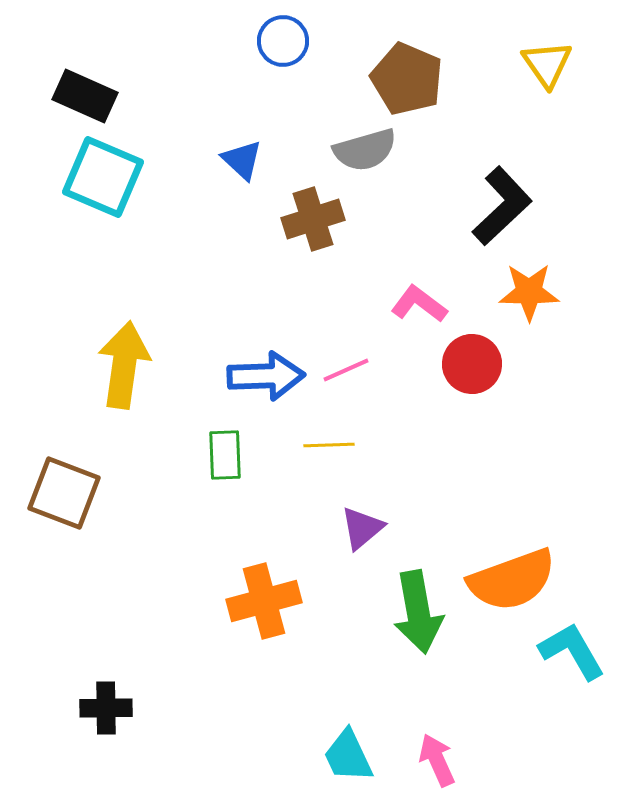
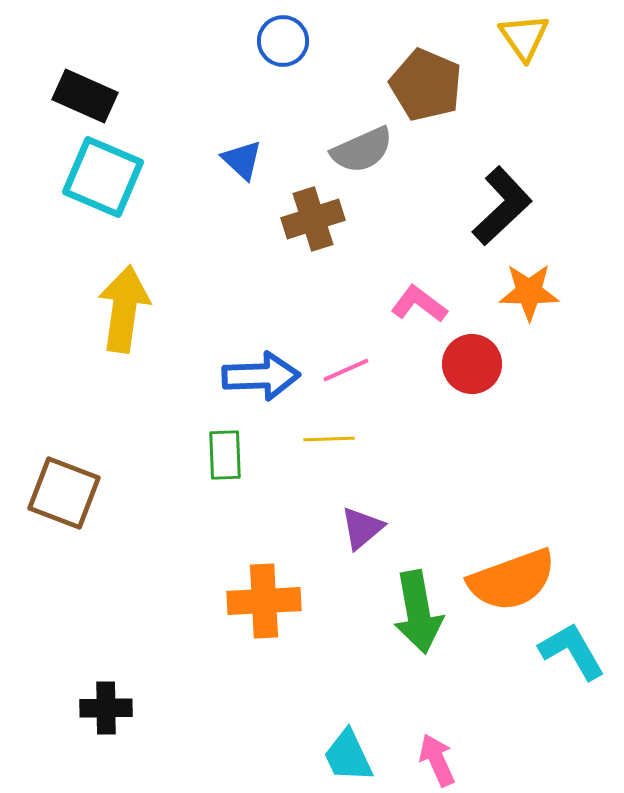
yellow triangle: moved 23 px left, 27 px up
brown pentagon: moved 19 px right, 6 px down
gray semicircle: moved 3 px left; rotated 8 degrees counterclockwise
yellow arrow: moved 56 px up
blue arrow: moved 5 px left
yellow line: moved 6 px up
orange cross: rotated 12 degrees clockwise
